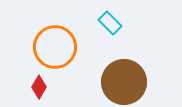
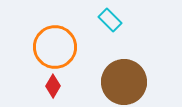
cyan rectangle: moved 3 px up
red diamond: moved 14 px right, 1 px up
